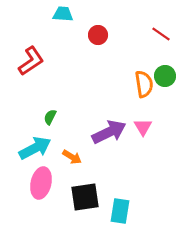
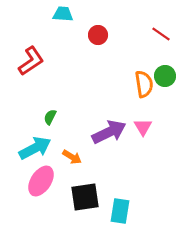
pink ellipse: moved 2 px up; rotated 20 degrees clockwise
